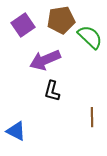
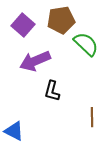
purple square: rotated 15 degrees counterclockwise
green semicircle: moved 4 px left, 7 px down
purple arrow: moved 10 px left, 1 px down
blue triangle: moved 2 px left
